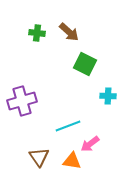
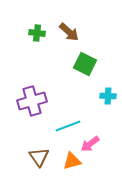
purple cross: moved 10 px right
orange triangle: rotated 24 degrees counterclockwise
